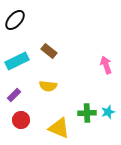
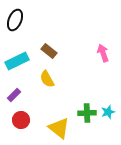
black ellipse: rotated 20 degrees counterclockwise
pink arrow: moved 3 px left, 12 px up
yellow semicircle: moved 1 px left, 7 px up; rotated 54 degrees clockwise
yellow triangle: rotated 15 degrees clockwise
